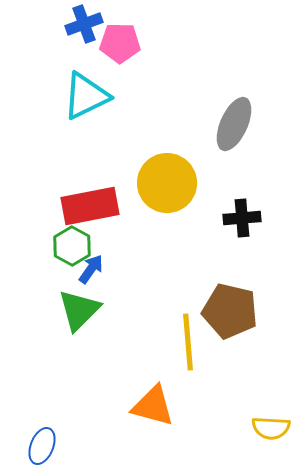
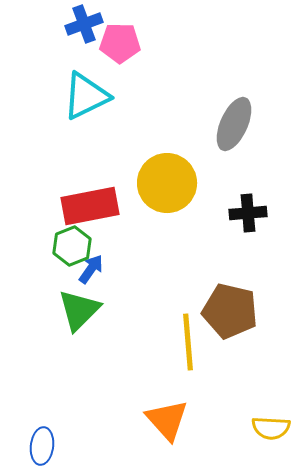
black cross: moved 6 px right, 5 px up
green hexagon: rotated 9 degrees clockwise
orange triangle: moved 14 px right, 14 px down; rotated 33 degrees clockwise
blue ellipse: rotated 15 degrees counterclockwise
